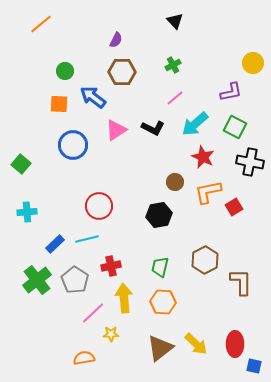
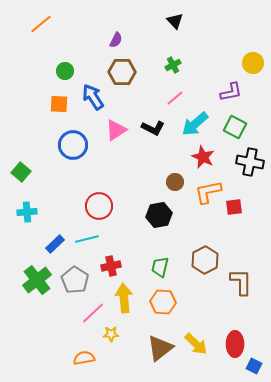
blue arrow at (93, 97): rotated 20 degrees clockwise
green square at (21, 164): moved 8 px down
red square at (234, 207): rotated 24 degrees clockwise
blue square at (254, 366): rotated 14 degrees clockwise
